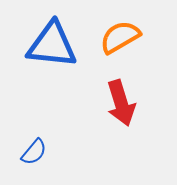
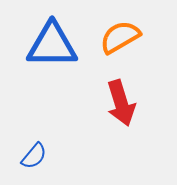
blue triangle: rotated 6 degrees counterclockwise
blue semicircle: moved 4 px down
